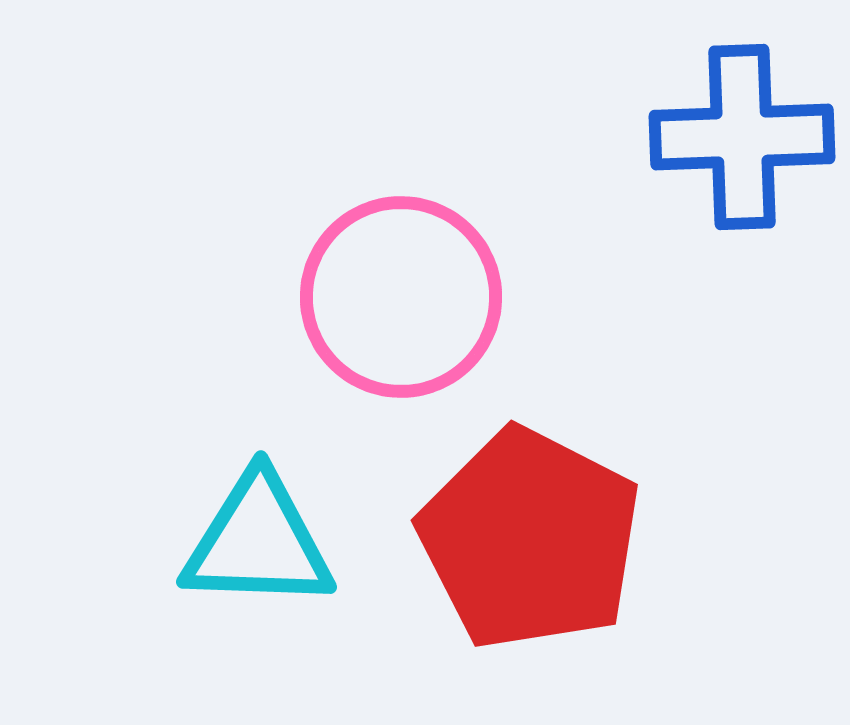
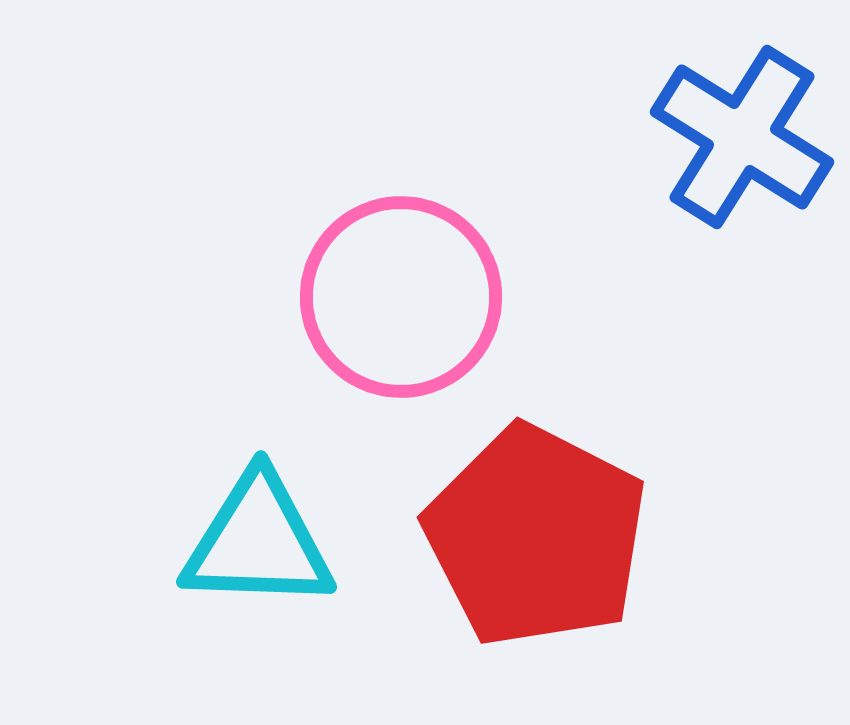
blue cross: rotated 34 degrees clockwise
red pentagon: moved 6 px right, 3 px up
